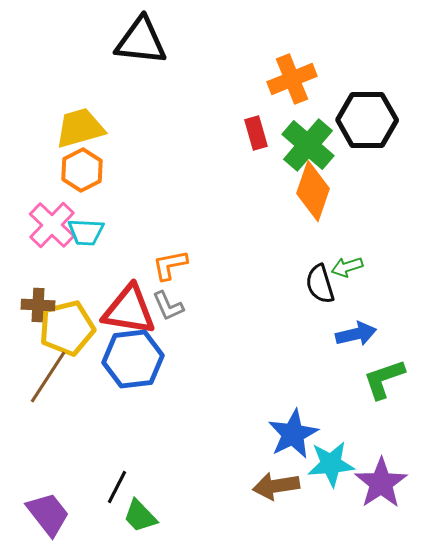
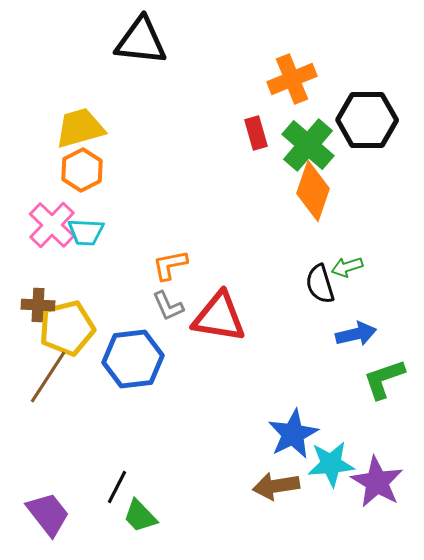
red triangle: moved 90 px right, 7 px down
purple star: moved 4 px left, 1 px up; rotated 8 degrees counterclockwise
